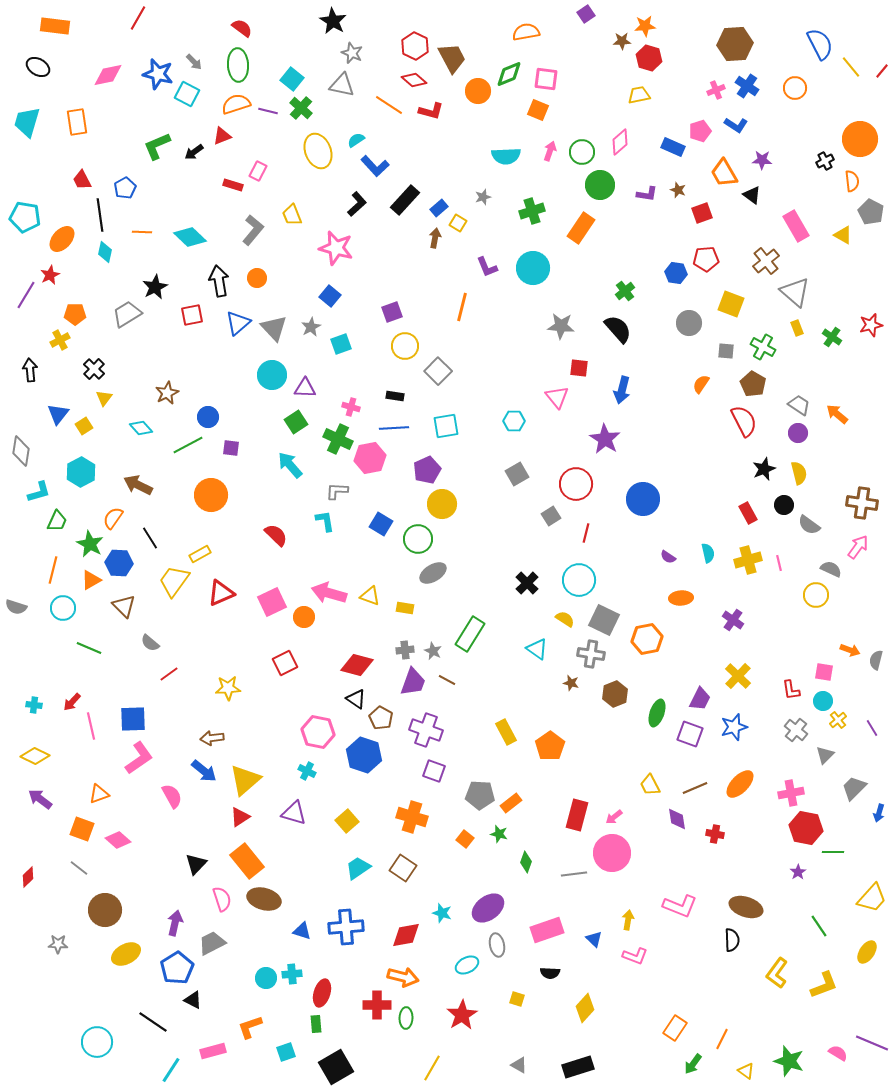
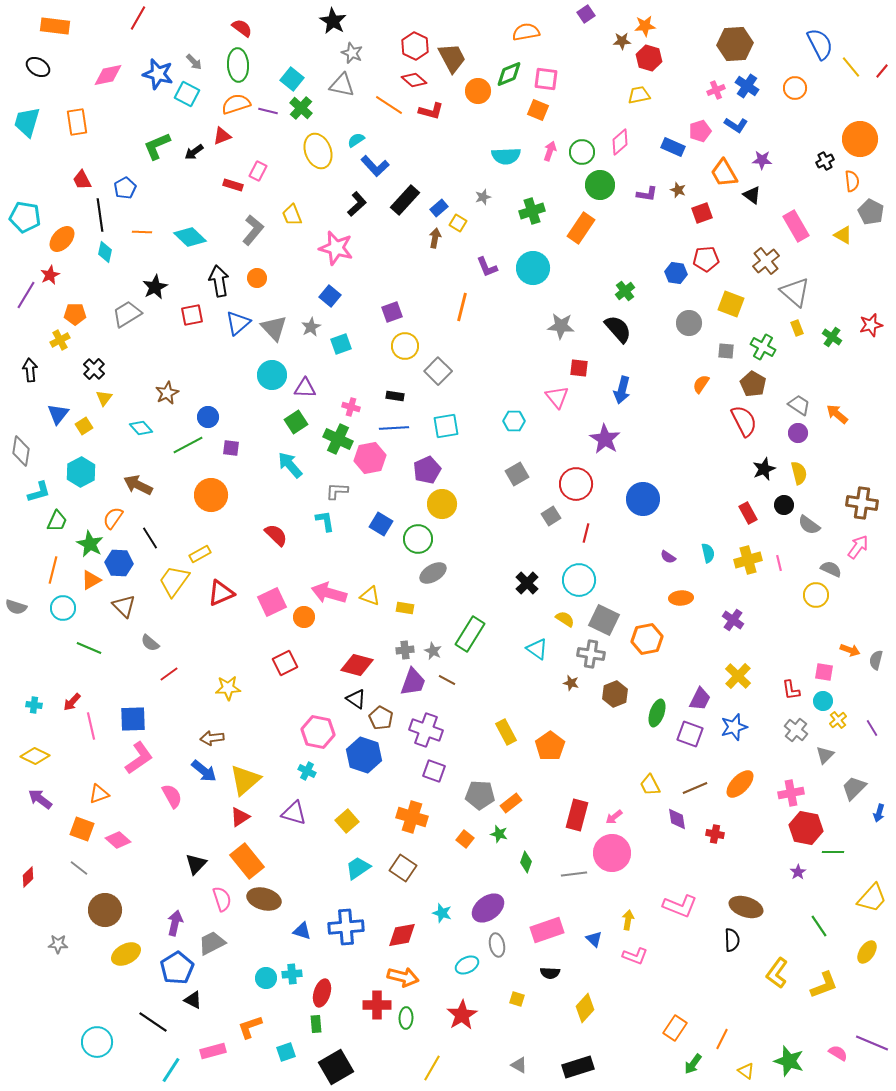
red diamond at (406, 935): moved 4 px left
